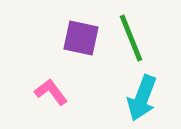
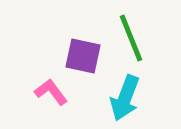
purple square: moved 2 px right, 18 px down
cyan arrow: moved 17 px left
